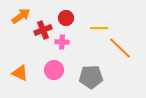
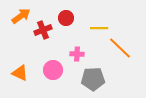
pink cross: moved 15 px right, 12 px down
pink circle: moved 1 px left
gray pentagon: moved 2 px right, 2 px down
